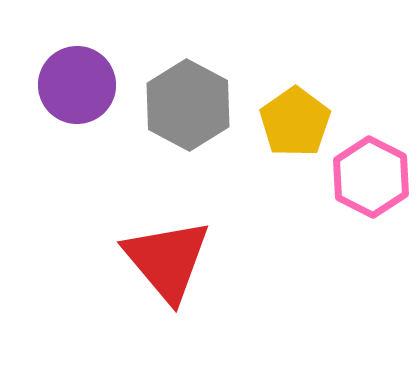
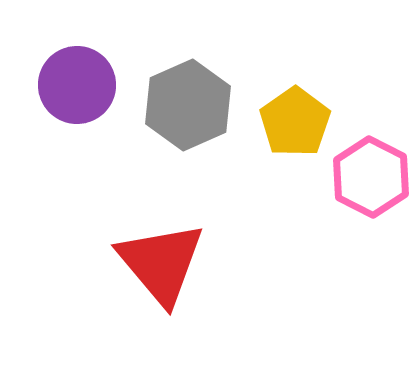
gray hexagon: rotated 8 degrees clockwise
red triangle: moved 6 px left, 3 px down
